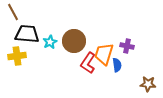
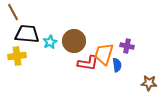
red L-shape: rotated 115 degrees counterclockwise
brown star: moved 1 px right, 1 px up
